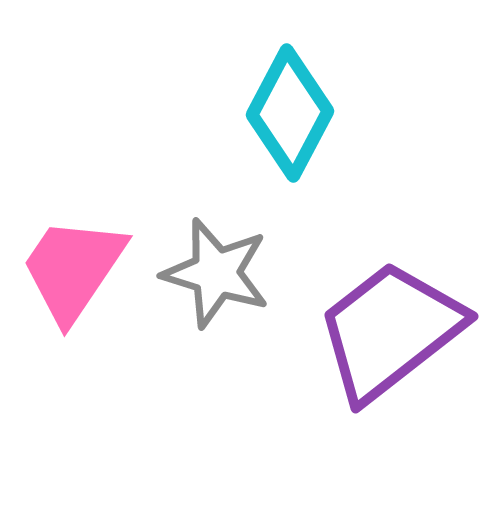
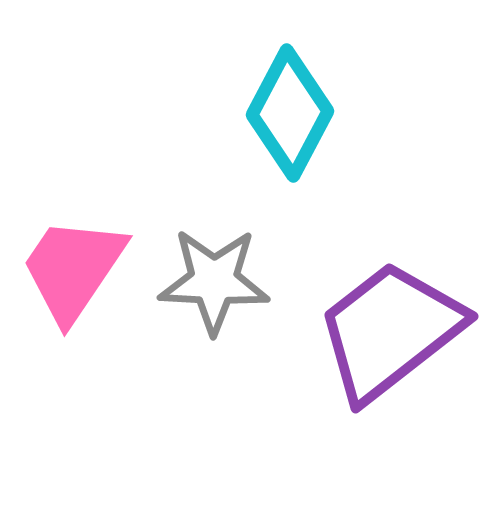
gray star: moved 2 px left, 8 px down; rotated 14 degrees counterclockwise
